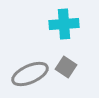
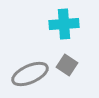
gray square: moved 1 px right, 2 px up
